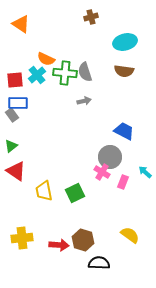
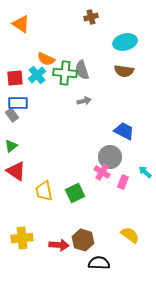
gray semicircle: moved 3 px left, 2 px up
red square: moved 2 px up
